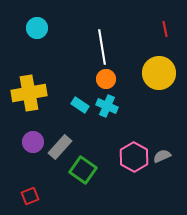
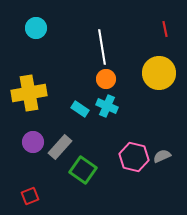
cyan circle: moved 1 px left
cyan rectangle: moved 4 px down
pink hexagon: rotated 16 degrees counterclockwise
